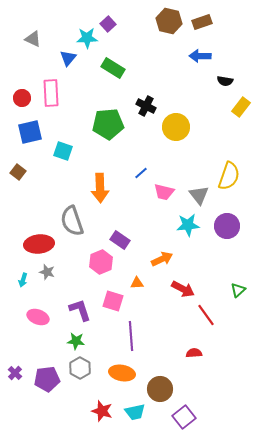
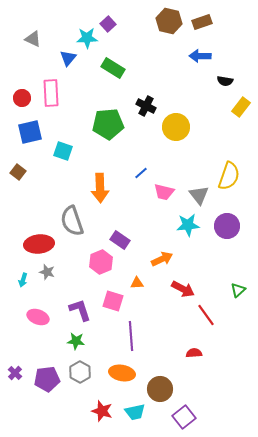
gray hexagon at (80, 368): moved 4 px down
